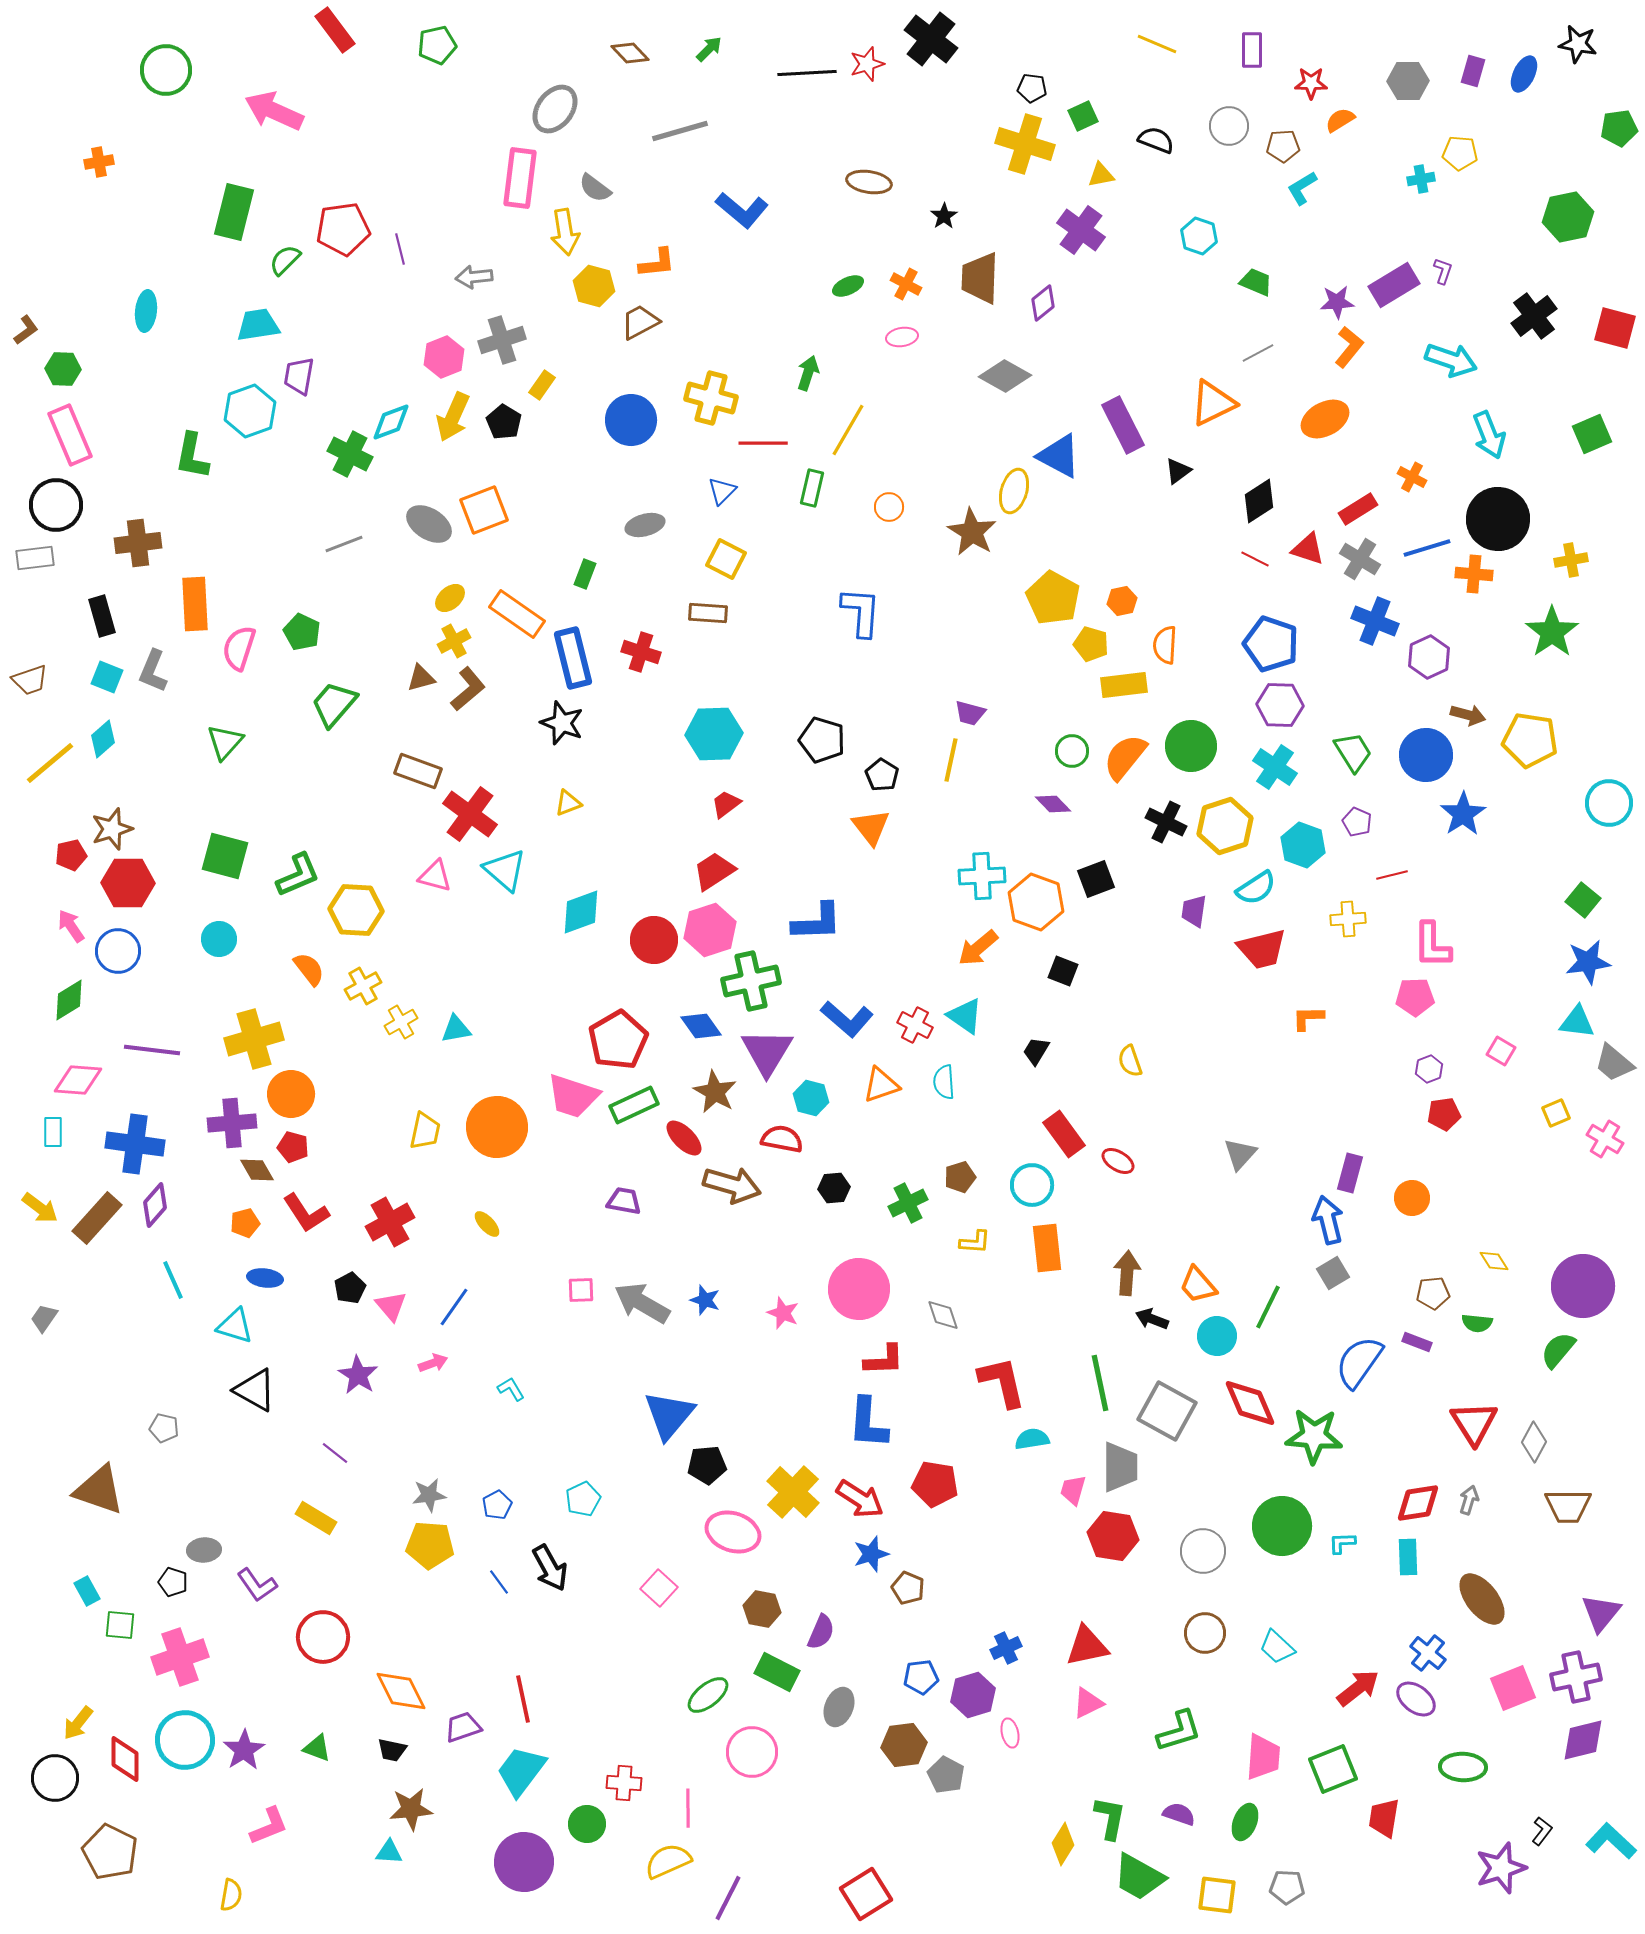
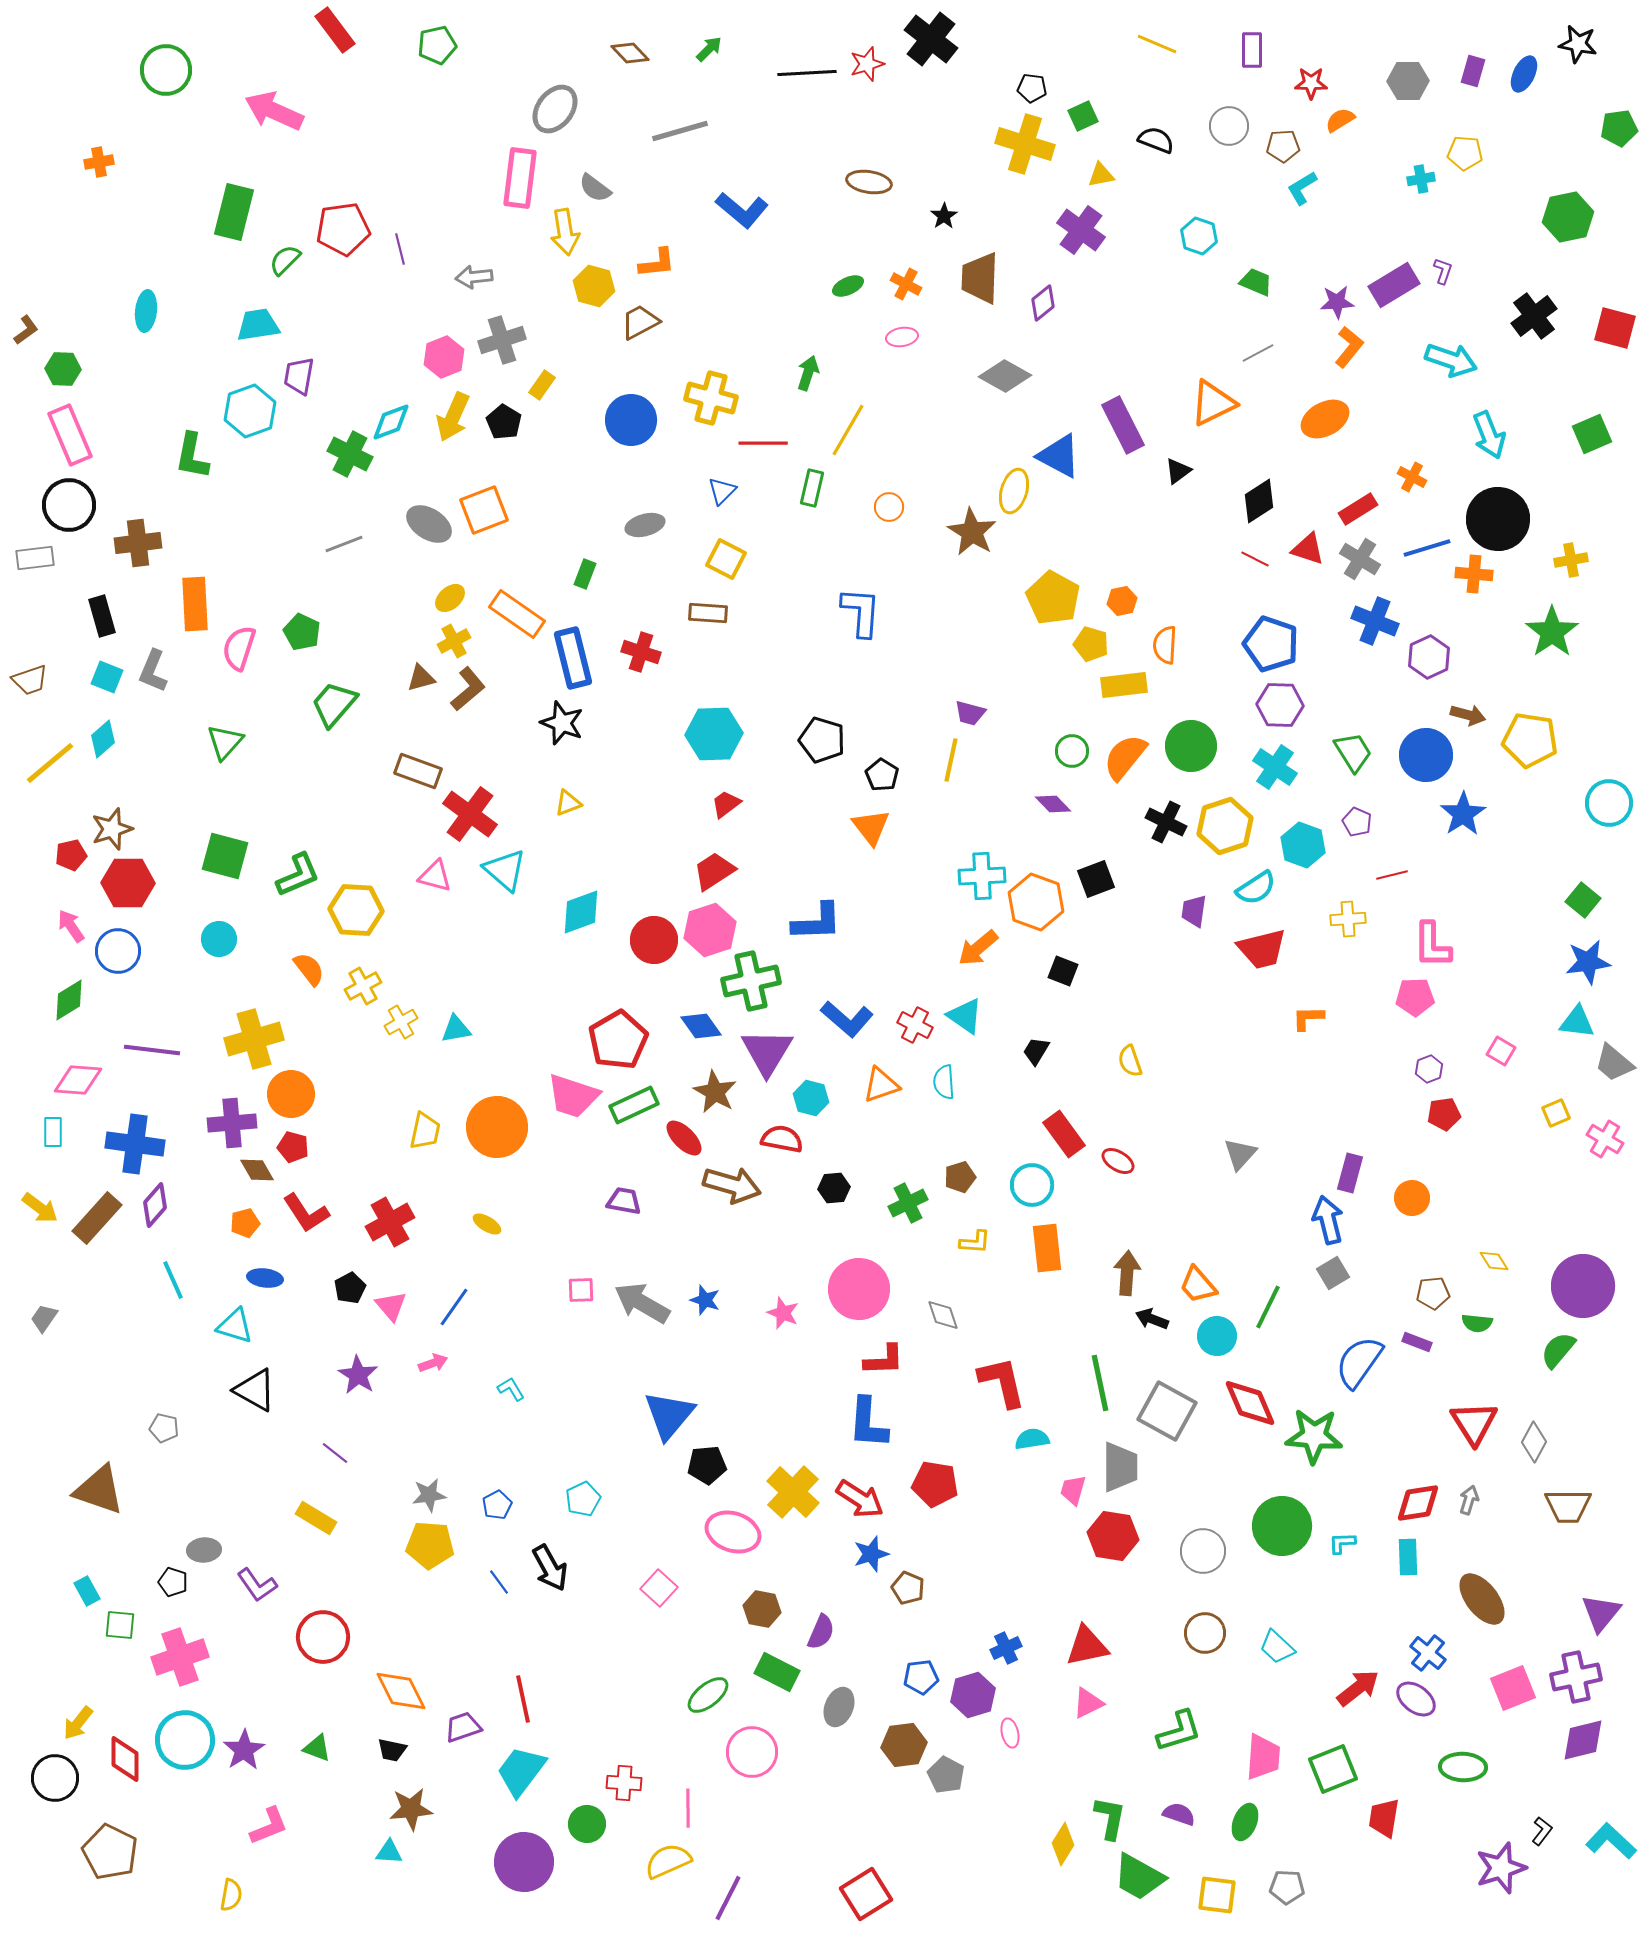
yellow pentagon at (1460, 153): moved 5 px right
black circle at (56, 505): moved 13 px right
yellow ellipse at (487, 1224): rotated 16 degrees counterclockwise
